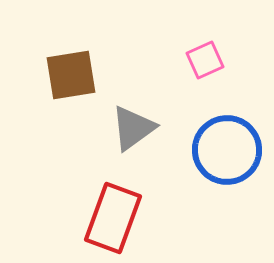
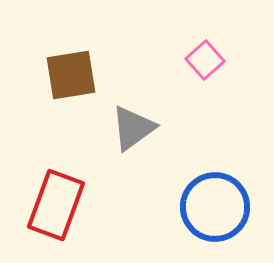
pink square: rotated 18 degrees counterclockwise
blue circle: moved 12 px left, 57 px down
red rectangle: moved 57 px left, 13 px up
